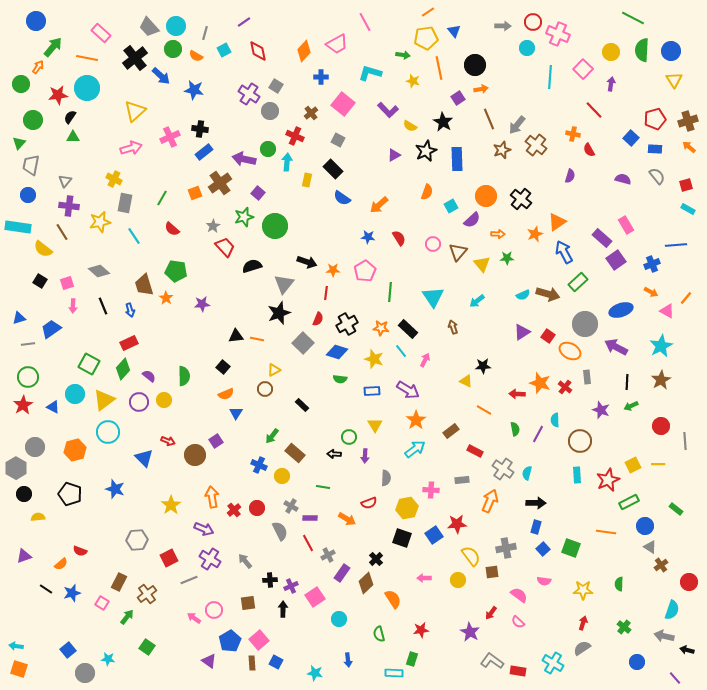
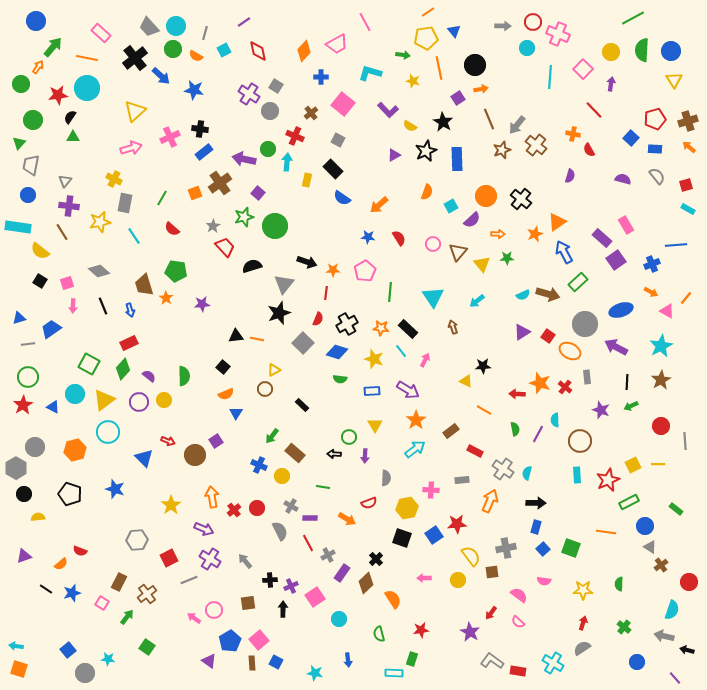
green line at (633, 18): rotated 55 degrees counterclockwise
yellow semicircle at (43, 249): moved 3 px left, 2 px down
